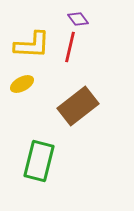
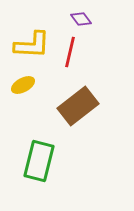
purple diamond: moved 3 px right
red line: moved 5 px down
yellow ellipse: moved 1 px right, 1 px down
